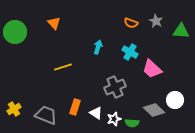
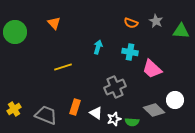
cyan cross: rotated 21 degrees counterclockwise
green semicircle: moved 1 px up
